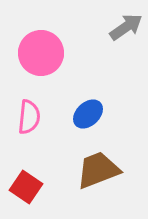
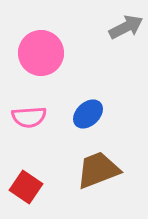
gray arrow: rotated 8 degrees clockwise
pink semicircle: rotated 80 degrees clockwise
